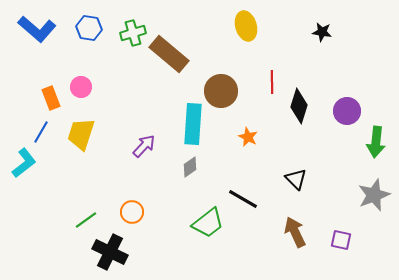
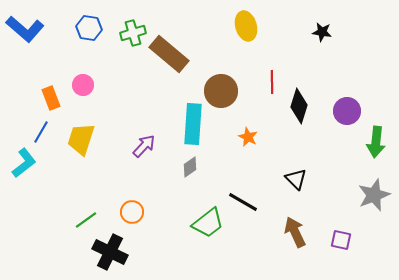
blue L-shape: moved 12 px left
pink circle: moved 2 px right, 2 px up
yellow trapezoid: moved 5 px down
black line: moved 3 px down
